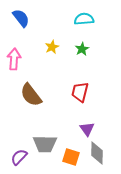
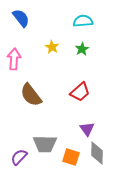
cyan semicircle: moved 1 px left, 2 px down
yellow star: rotated 16 degrees counterclockwise
red trapezoid: rotated 145 degrees counterclockwise
